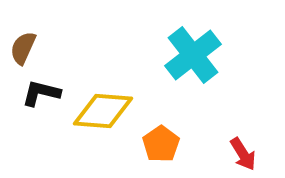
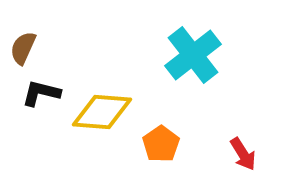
yellow diamond: moved 1 px left, 1 px down
